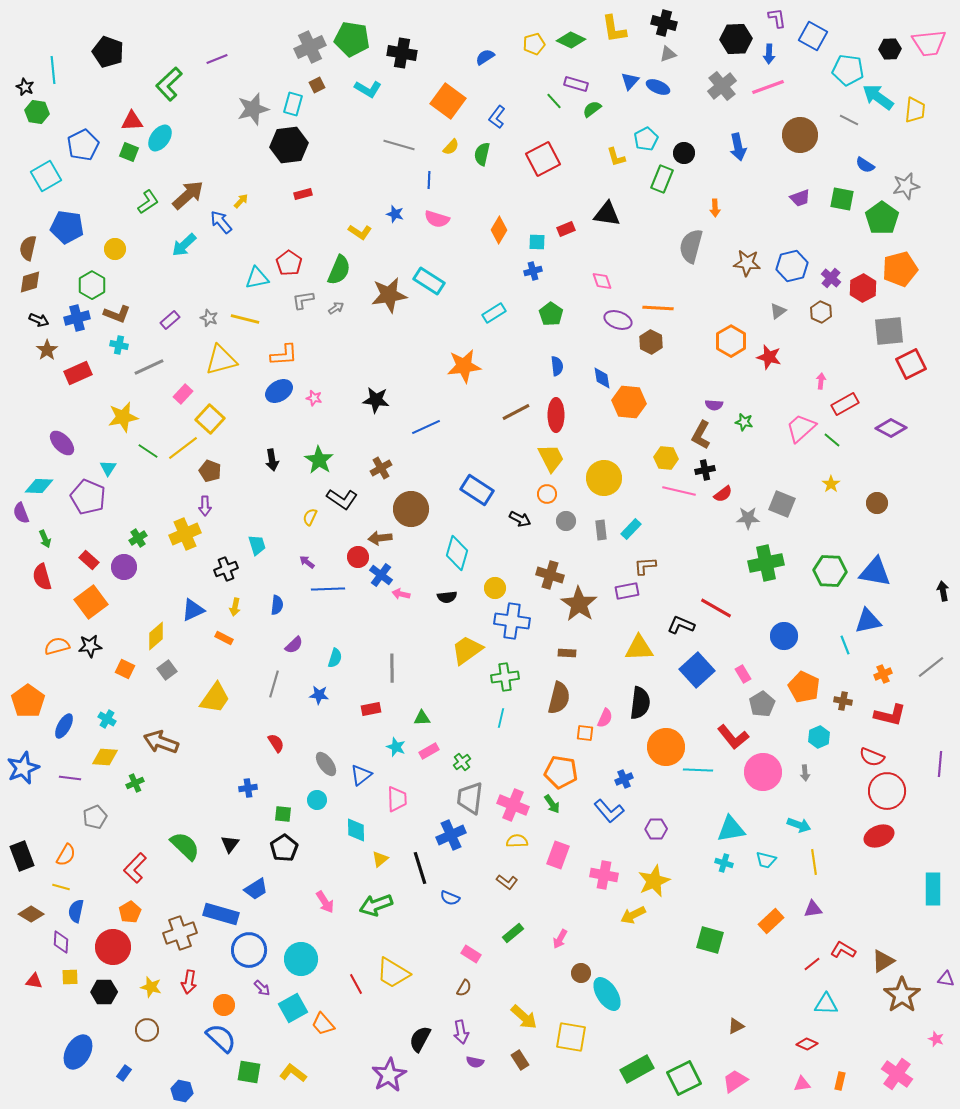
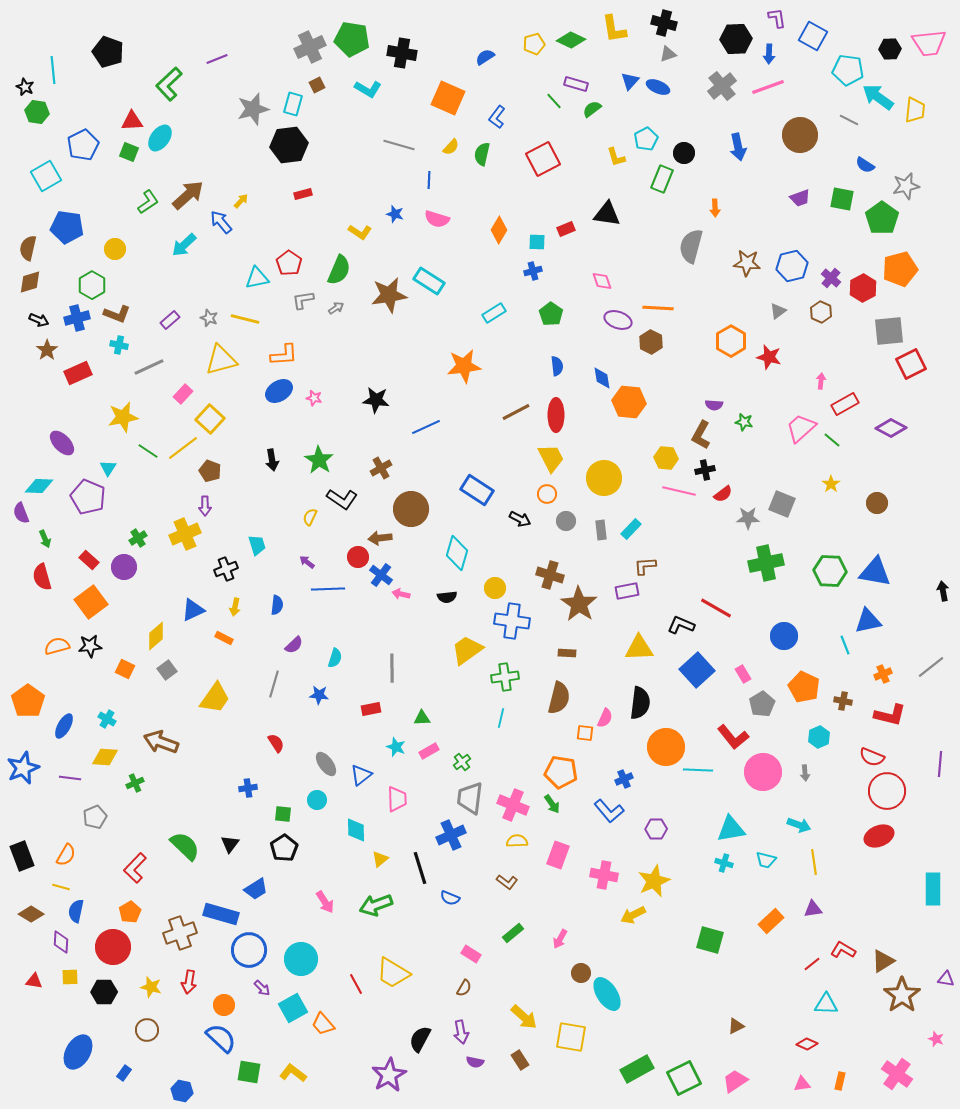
orange square at (448, 101): moved 3 px up; rotated 12 degrees counterclockwise
